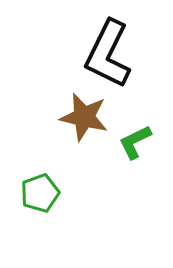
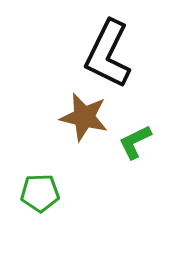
green pentagon: rotated 18 degrees clockwise
